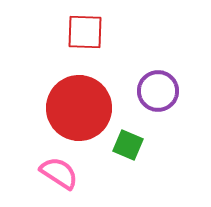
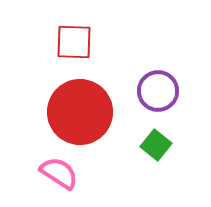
red square: moved 11 px left, 10 px down
red circle: moved 1 px right, 4 px down
green square: moved 28 px right; rotated 16 degrees clockwise
